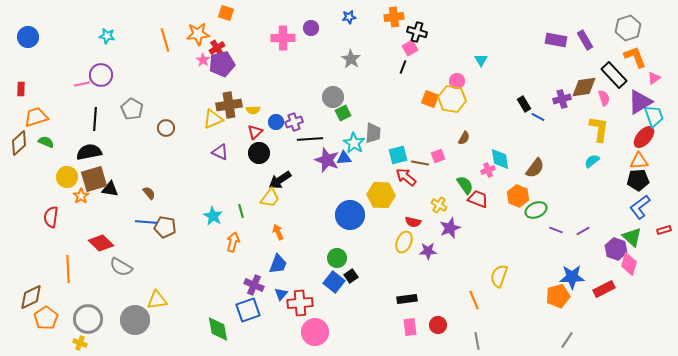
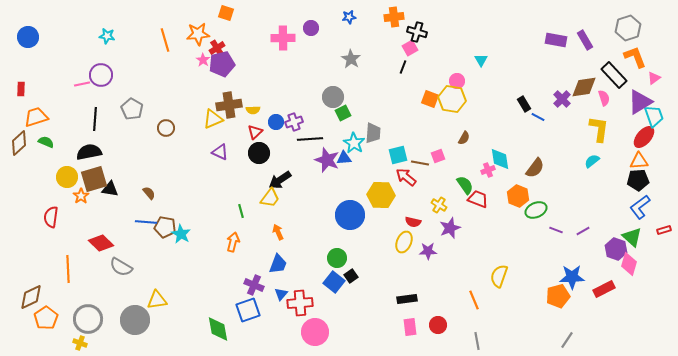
purple cross at (562, 99): rotated 30 degrees counterclockwise
cyan star at (213, 216): moved 32 px left, 18 px down
